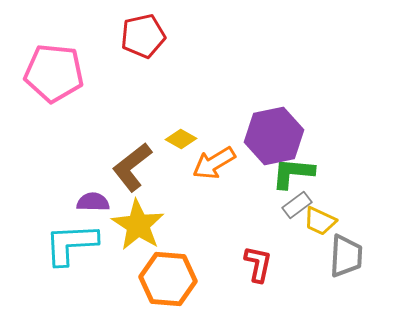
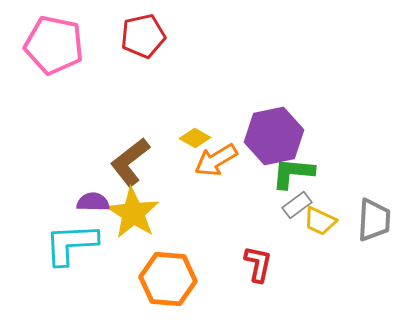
pink pentagon: moved 28 px up; rotated 6 degrees clockwise
yellow diamond: moved 14 px right, 1 px up
orange arrow: moved 2 px right, 3 px up
brown L-shape: moved 2 px left, 5 px up
yellow star: moved 5 px left, 12 px up
gray trapezoid: moved 28 px right, 36 px up
